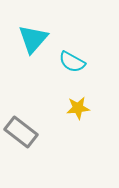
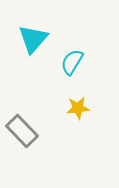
cyan semicircle: rotated 92 degrees clockwise
gray rectangle: moved 1 px right, 1 px up; rotated 8 degrees clockwise
